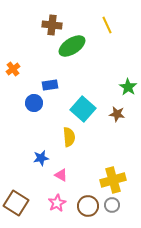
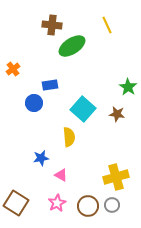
yellow cross: moved 3 px right, 3 px up
